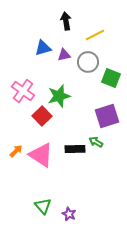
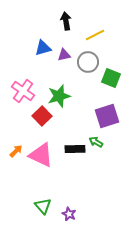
pink triangle: rotated 8 degrees counterclockwise
